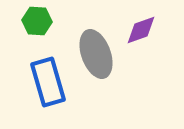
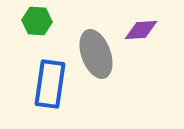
purple diamond: rotated 16 degrees clockwise
blue rectangle: moved 2 px right, 2 px down; rotated 24 degrees clockwise
